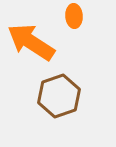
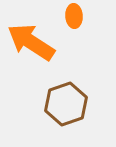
brown hexagon: moved 7 px right, 8 px down
